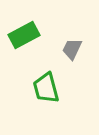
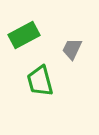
green trapezoid: moved 6 px left, 7 px up
